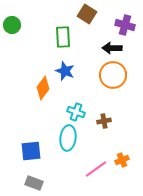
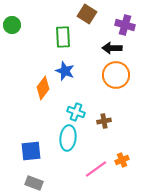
orange circle: moved 3 px right
